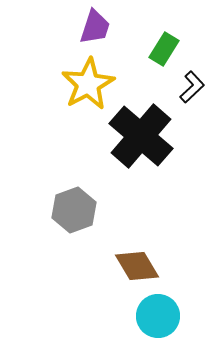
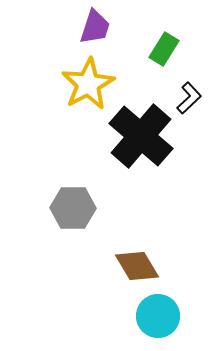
black L-shape: moved 3 px left, 11 px down
gray hexagon: moved 1 px left, 2 px up; rotated 21 degrees clockwise
